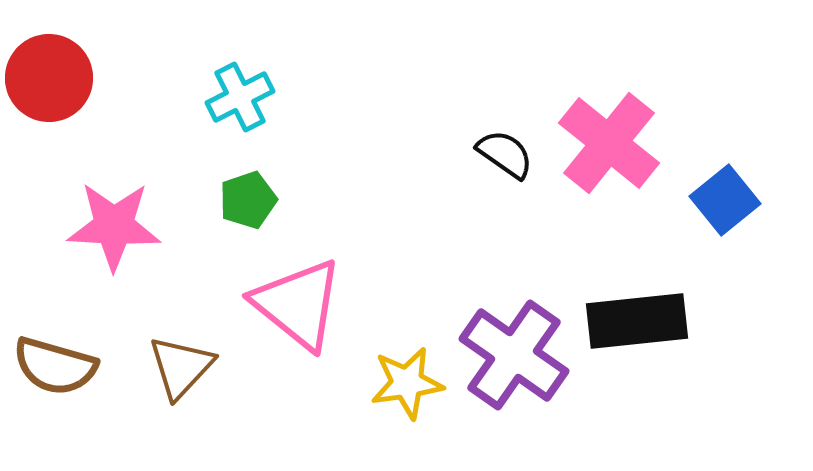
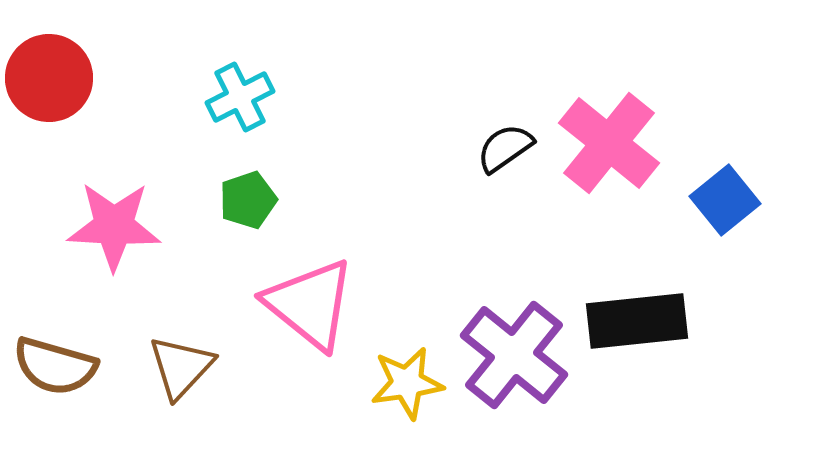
black semicircle: moved 6 px up; rotated 70 degrees counterclockwise
pink triangle: moved 12 px right
purple cross: rotated 4 degrees clockwise
